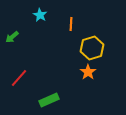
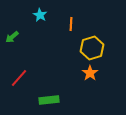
orange star: moved 2 px right, 1 px down
green rectangle: rotated 18 degrees clockwise
